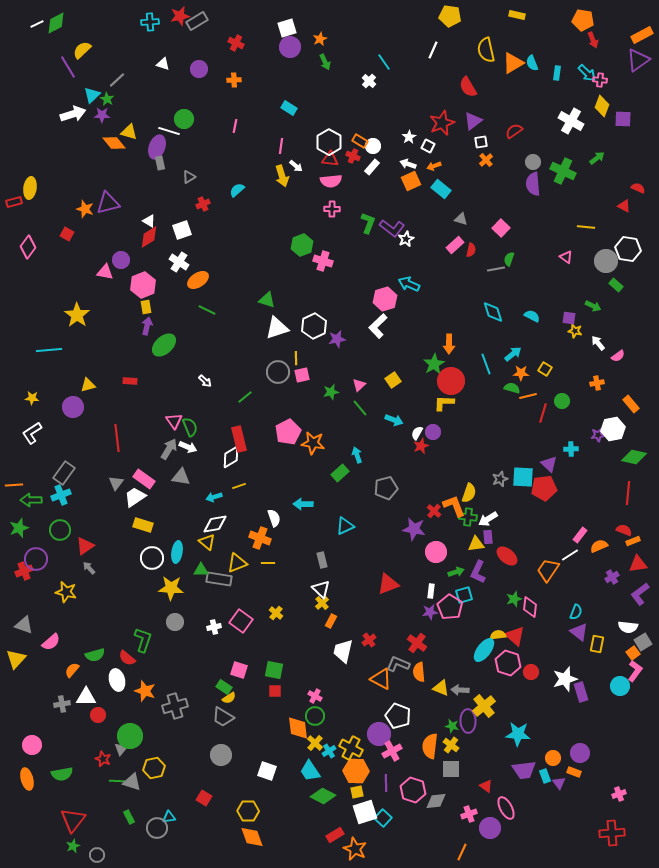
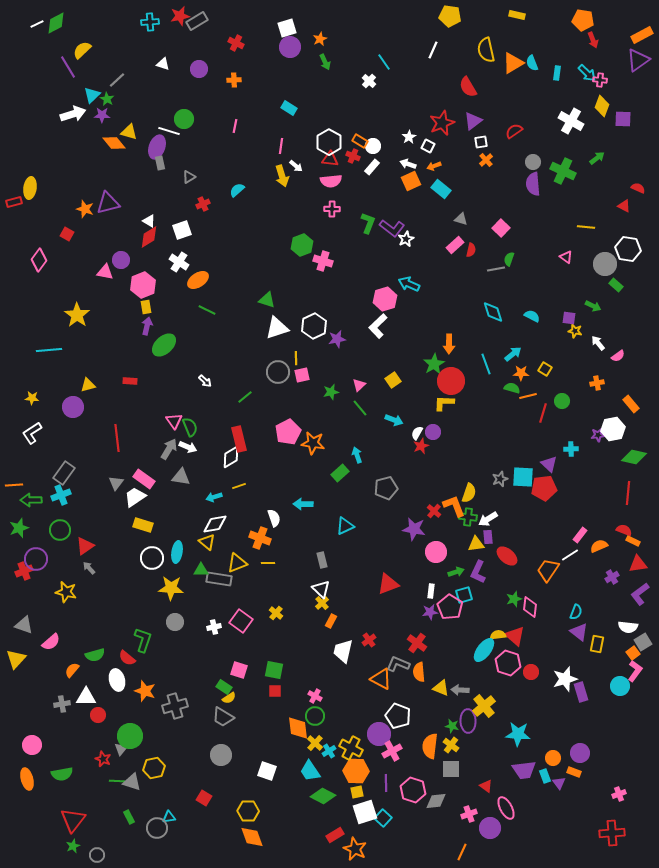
pink diamond at (28, 247): moved 11 px right, 13 px down
gray circle at (606, 261): moved 1 px left, 3 px down
orange rectangle at (633, 541): rotated 48 degrees clockwise
